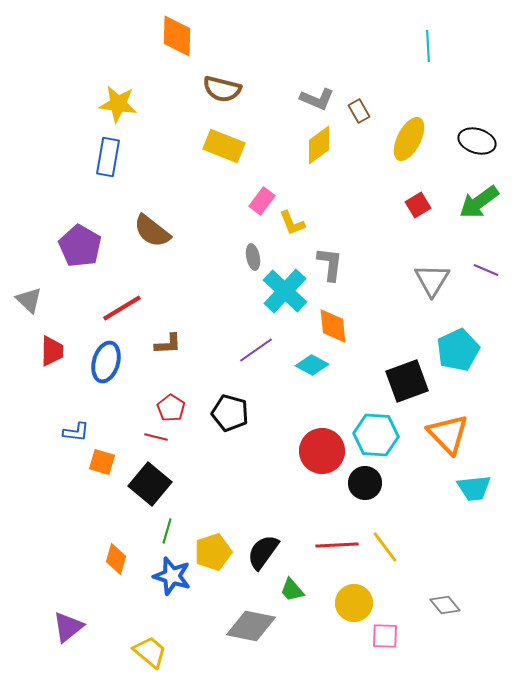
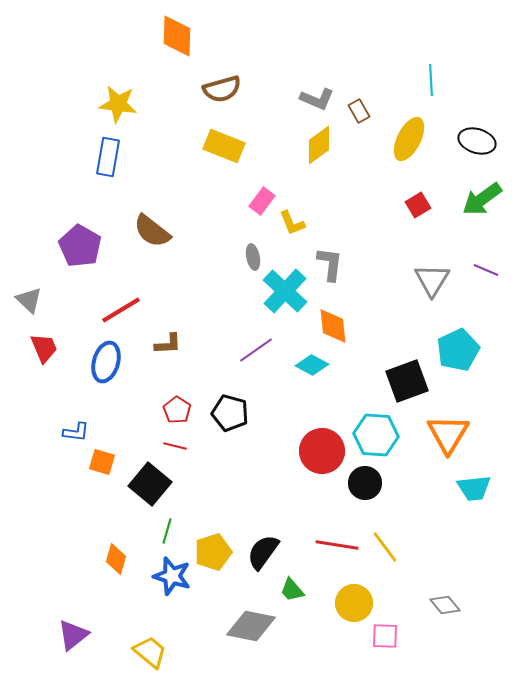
cyan line at (428, 46): moved 3 px right, 34 px down
brown semicircle at (222, 89): rotated 30 degrees counterclockwise
green arrow at (479, 202): moved 3 px right, 3 px up
red line at (122, 308): moved 1 px left, 2 px down
red trapezoid at (52, 351): moved 8 px left, 3 px up; rotated 24 degrees counterclockwise
red pentagon at (171, 408): moved 6 px right, 2 px down
orange triangle at (448, 434): rotated 15 degrees clockwise
red line at (156, 437): moved 19 px right, 9 px down
red line at (337, 545): rotated 12 degrees clockwise
purple triangle at (68, 627): moved 5 px right, 8 px down
